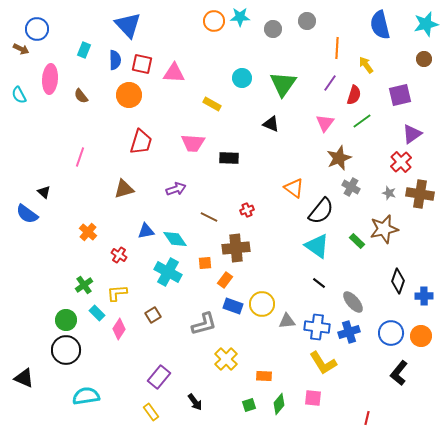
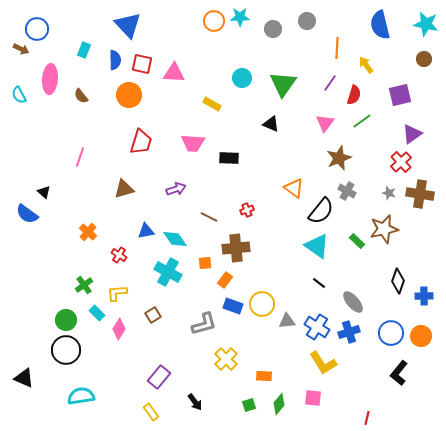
cyan star at (426, 24): rotated 25 degrees clockwise
gray cross at (351, 187): moved 4 px left, 4 px down
blue cross at (317, 327): rotated 25 degrees clockwise
cyan semicircle at (86, 396): moved 5 px left
